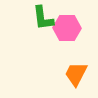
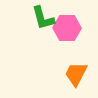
green L-shape: rotated 8 degrees counterclockwise
